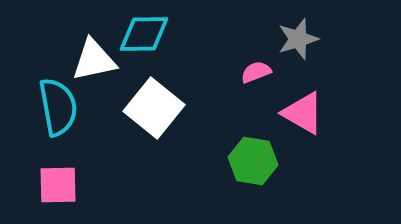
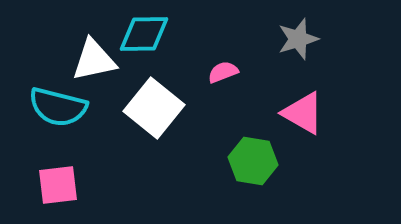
pink semicircle: moved 33 px left
cyan semicircle: rotated 114 degrees clockwise
pink square: rotated 6 degrees counterclockwise
